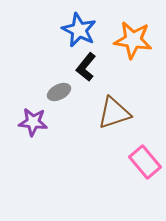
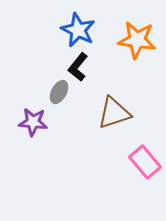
blue star: moved 1 px left
orange star: moved 4 px right
black L-shape: moved 8 px left
gray ellipse: rotated 35 degrees counterclockwise
